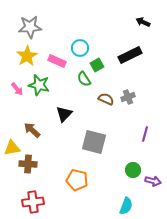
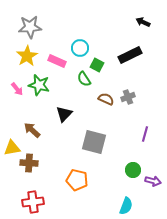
green square: rotated 32 degrees counterclockwise
brown cross: moved 1 px right, 1 px up
